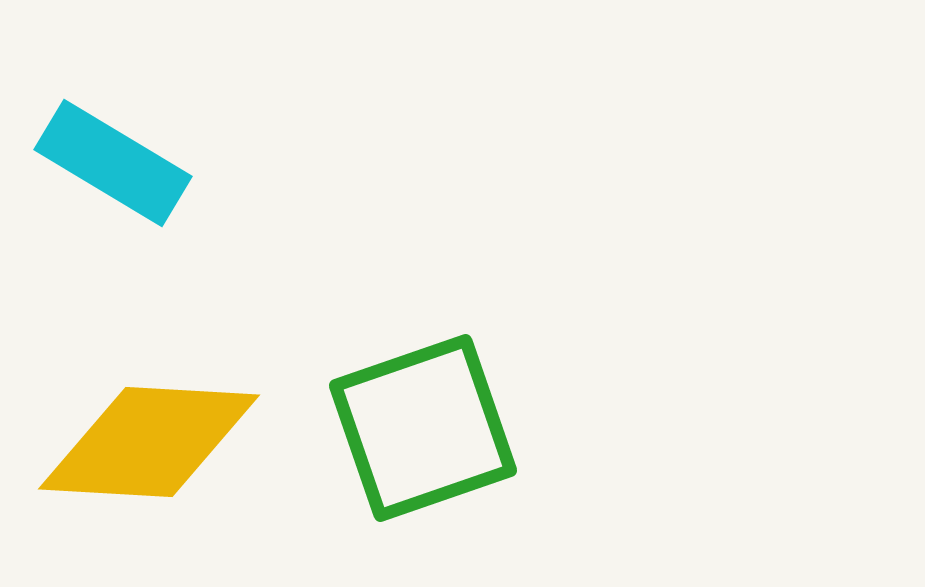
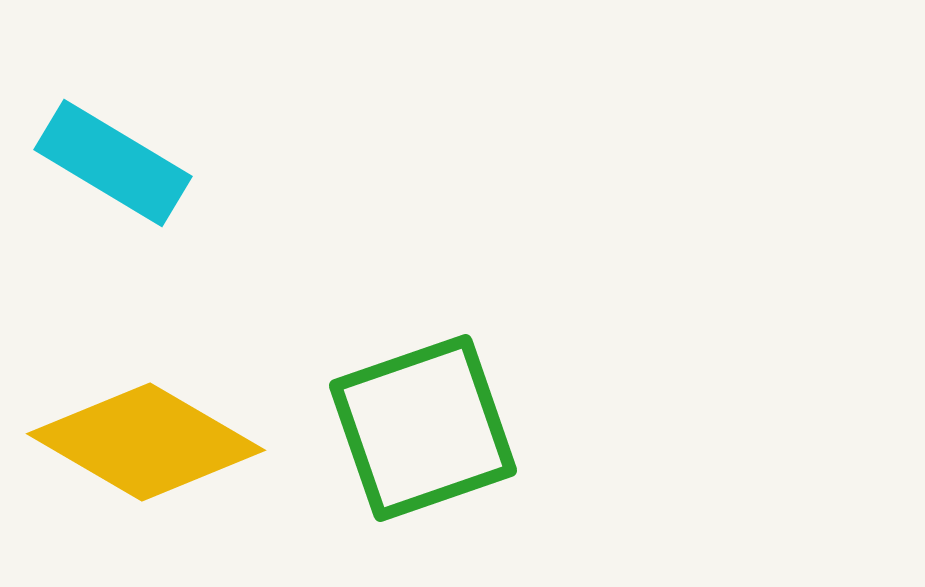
yellow diamond: moved 3 px left; rotated 27 degrees clockwise
